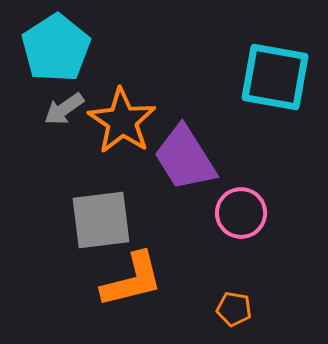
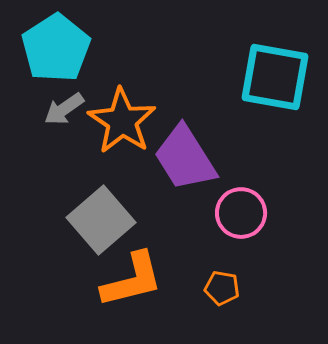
gray square: rotated 34 degrees counterclockwise
orange pentagon: moved 12 px left, 21 px up
